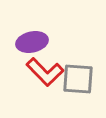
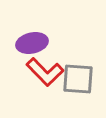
purple ellipse: moved 1 px down
